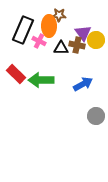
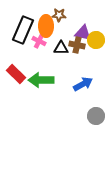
orange ellipse: moved 3 px left
purple triangle: rotated 42 degrees counterclockwise
